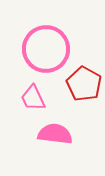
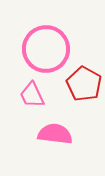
pink trapezoid: moved 1 px left, 3 px up
